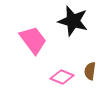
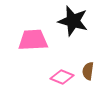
pink trapezoid: rotated 56 degrees counterclockwise
brown semicircle: moved 2 px left
